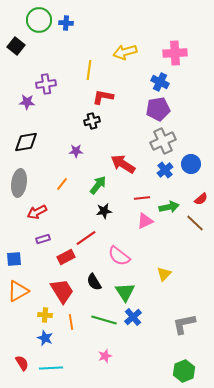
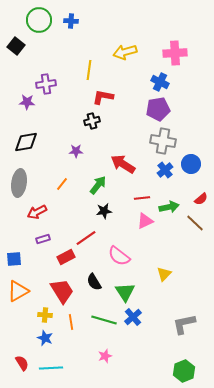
blue cross at (66, 23): moved 5 px right, 2 px up
gray cross at (163, 141): rotated 35 degrees clockwise
